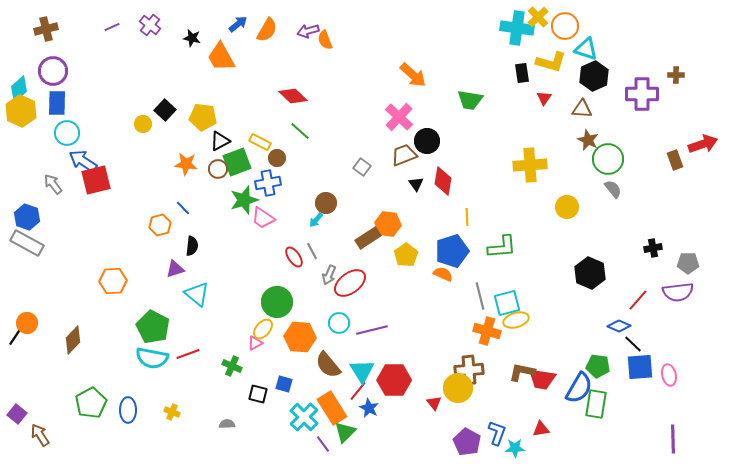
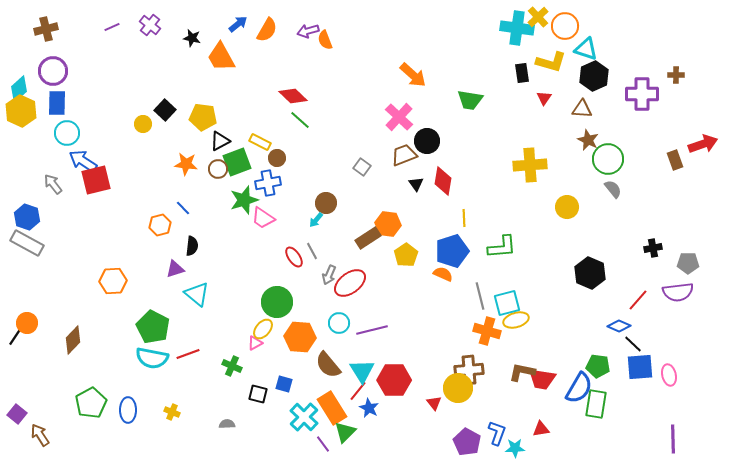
green line at (300, 131): moved 11 px up
yellow line at (467, 217): moved 3 px left, 1 px down
